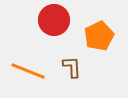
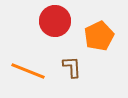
red circle: moved 1 px right, 1 px down
